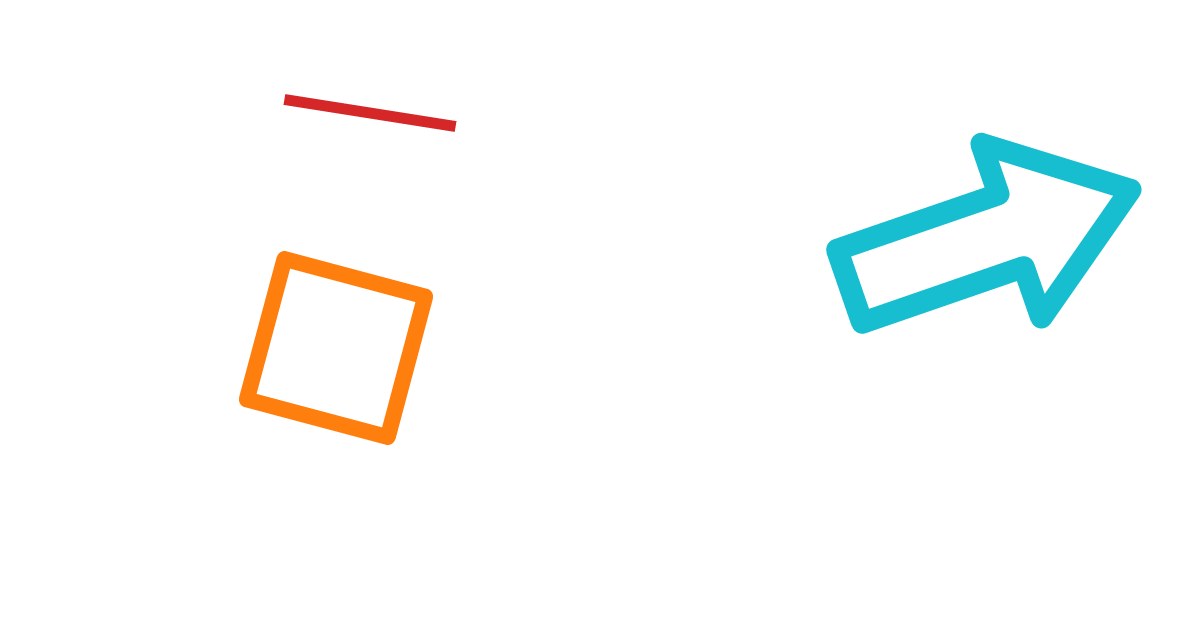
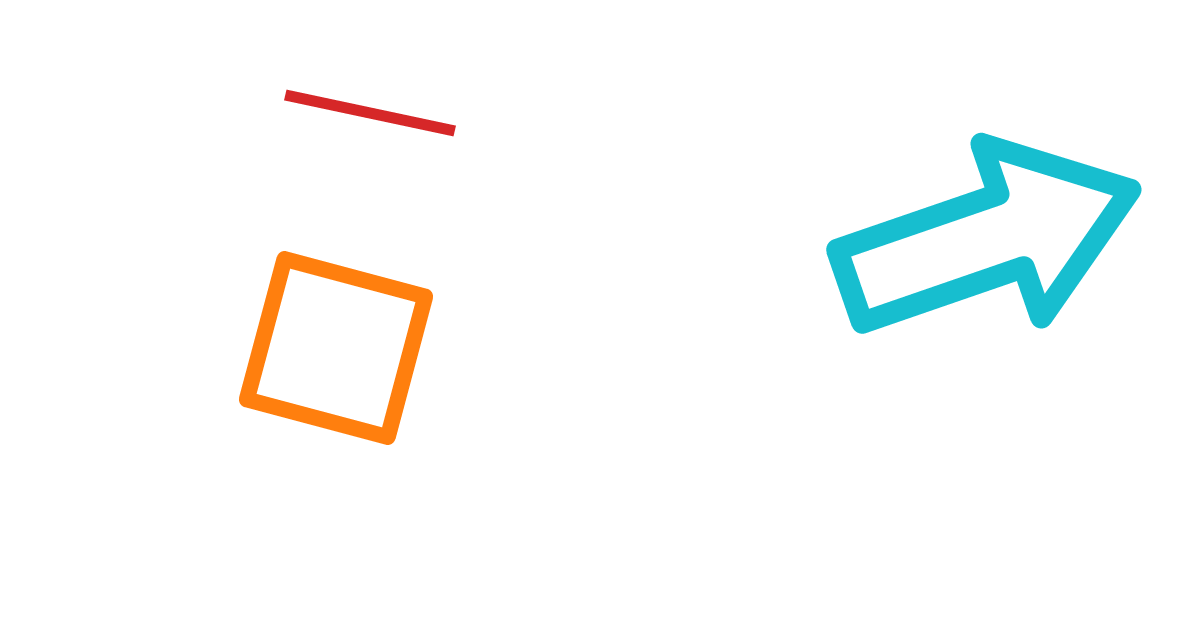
red line: rotated 3 degrees clockwise
